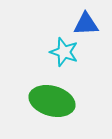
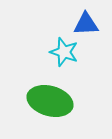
green ellipse: moved 2 px left
